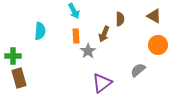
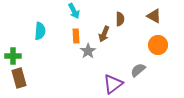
purple triangle: moved 11 px right, 1 px down
